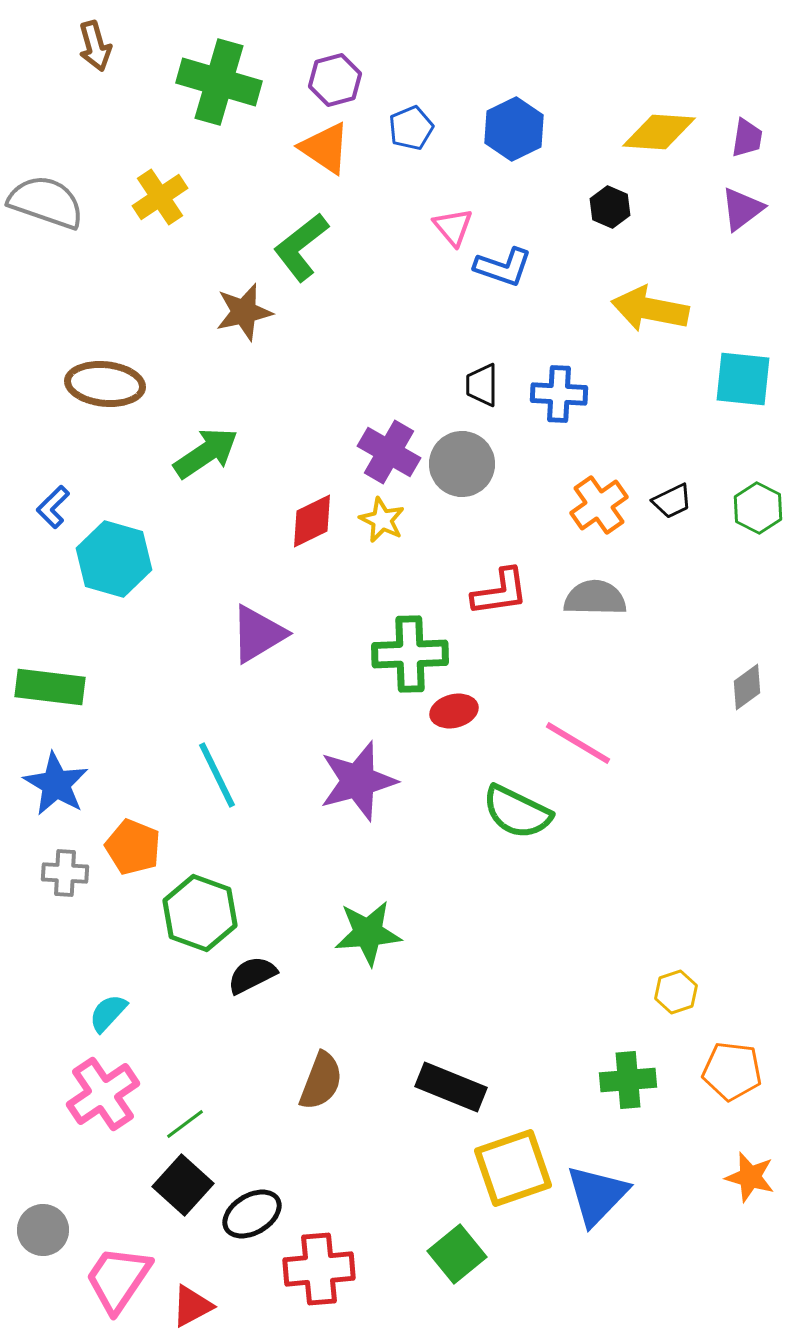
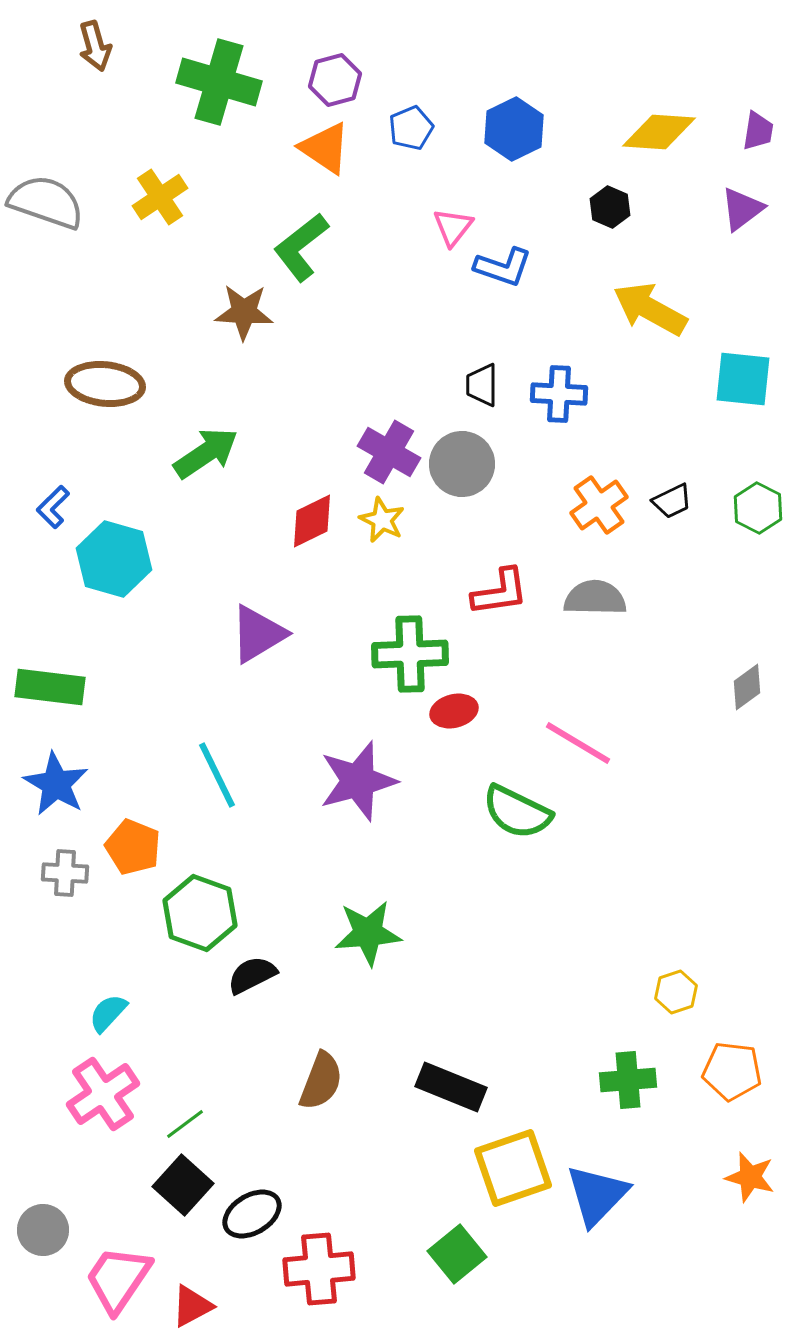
purple trapezoid at (747, 138): moved 11 px right, 7 px up
pink triangle at (453, 227): rotated 18 degrees clockwise
yellow arrow at (650, 309): rotated 18 degrees clockwise
brown star at (244, 312): rotated 16 degrees clockwise
